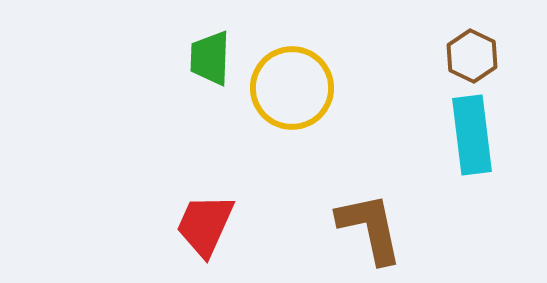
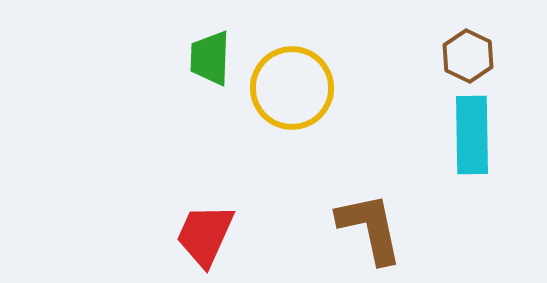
brown hexagon: moved 4 px left
cyan rectangle: rotated 6 degrees clockwise
red trapezoid: moved 10 px down
